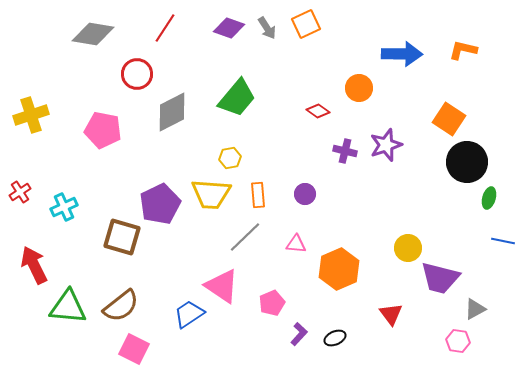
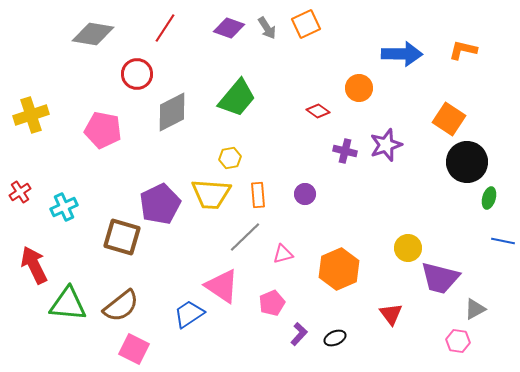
pink triangle at (296, 244): moved 13 px left, 10 px down; rotated 20 degrees counterclockwise
green triangle at (68, 307): moved 3 px up
